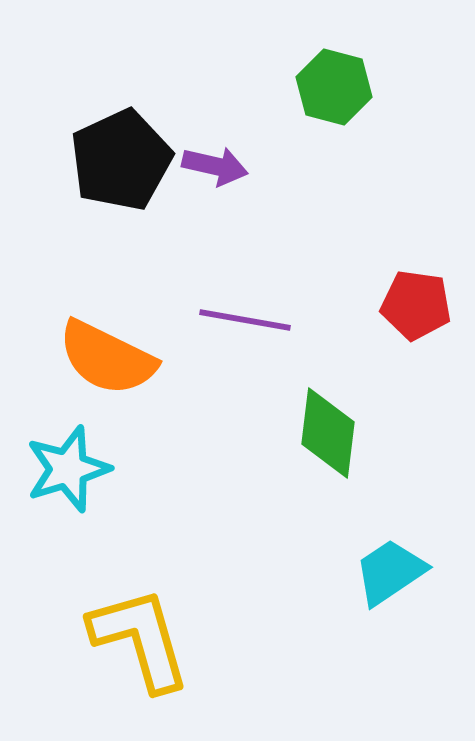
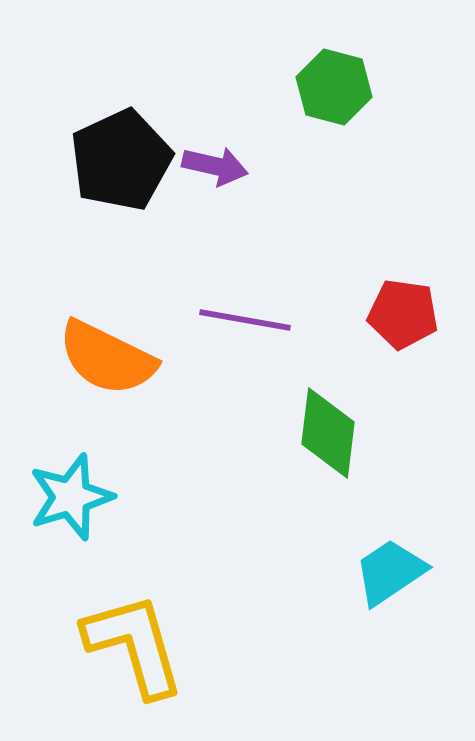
red pentagon: moved 13 px left, 9 px down
cyan star: moved 3 px right, 28 px down
yellow L-shape: moved 6 px left, 6 px down
